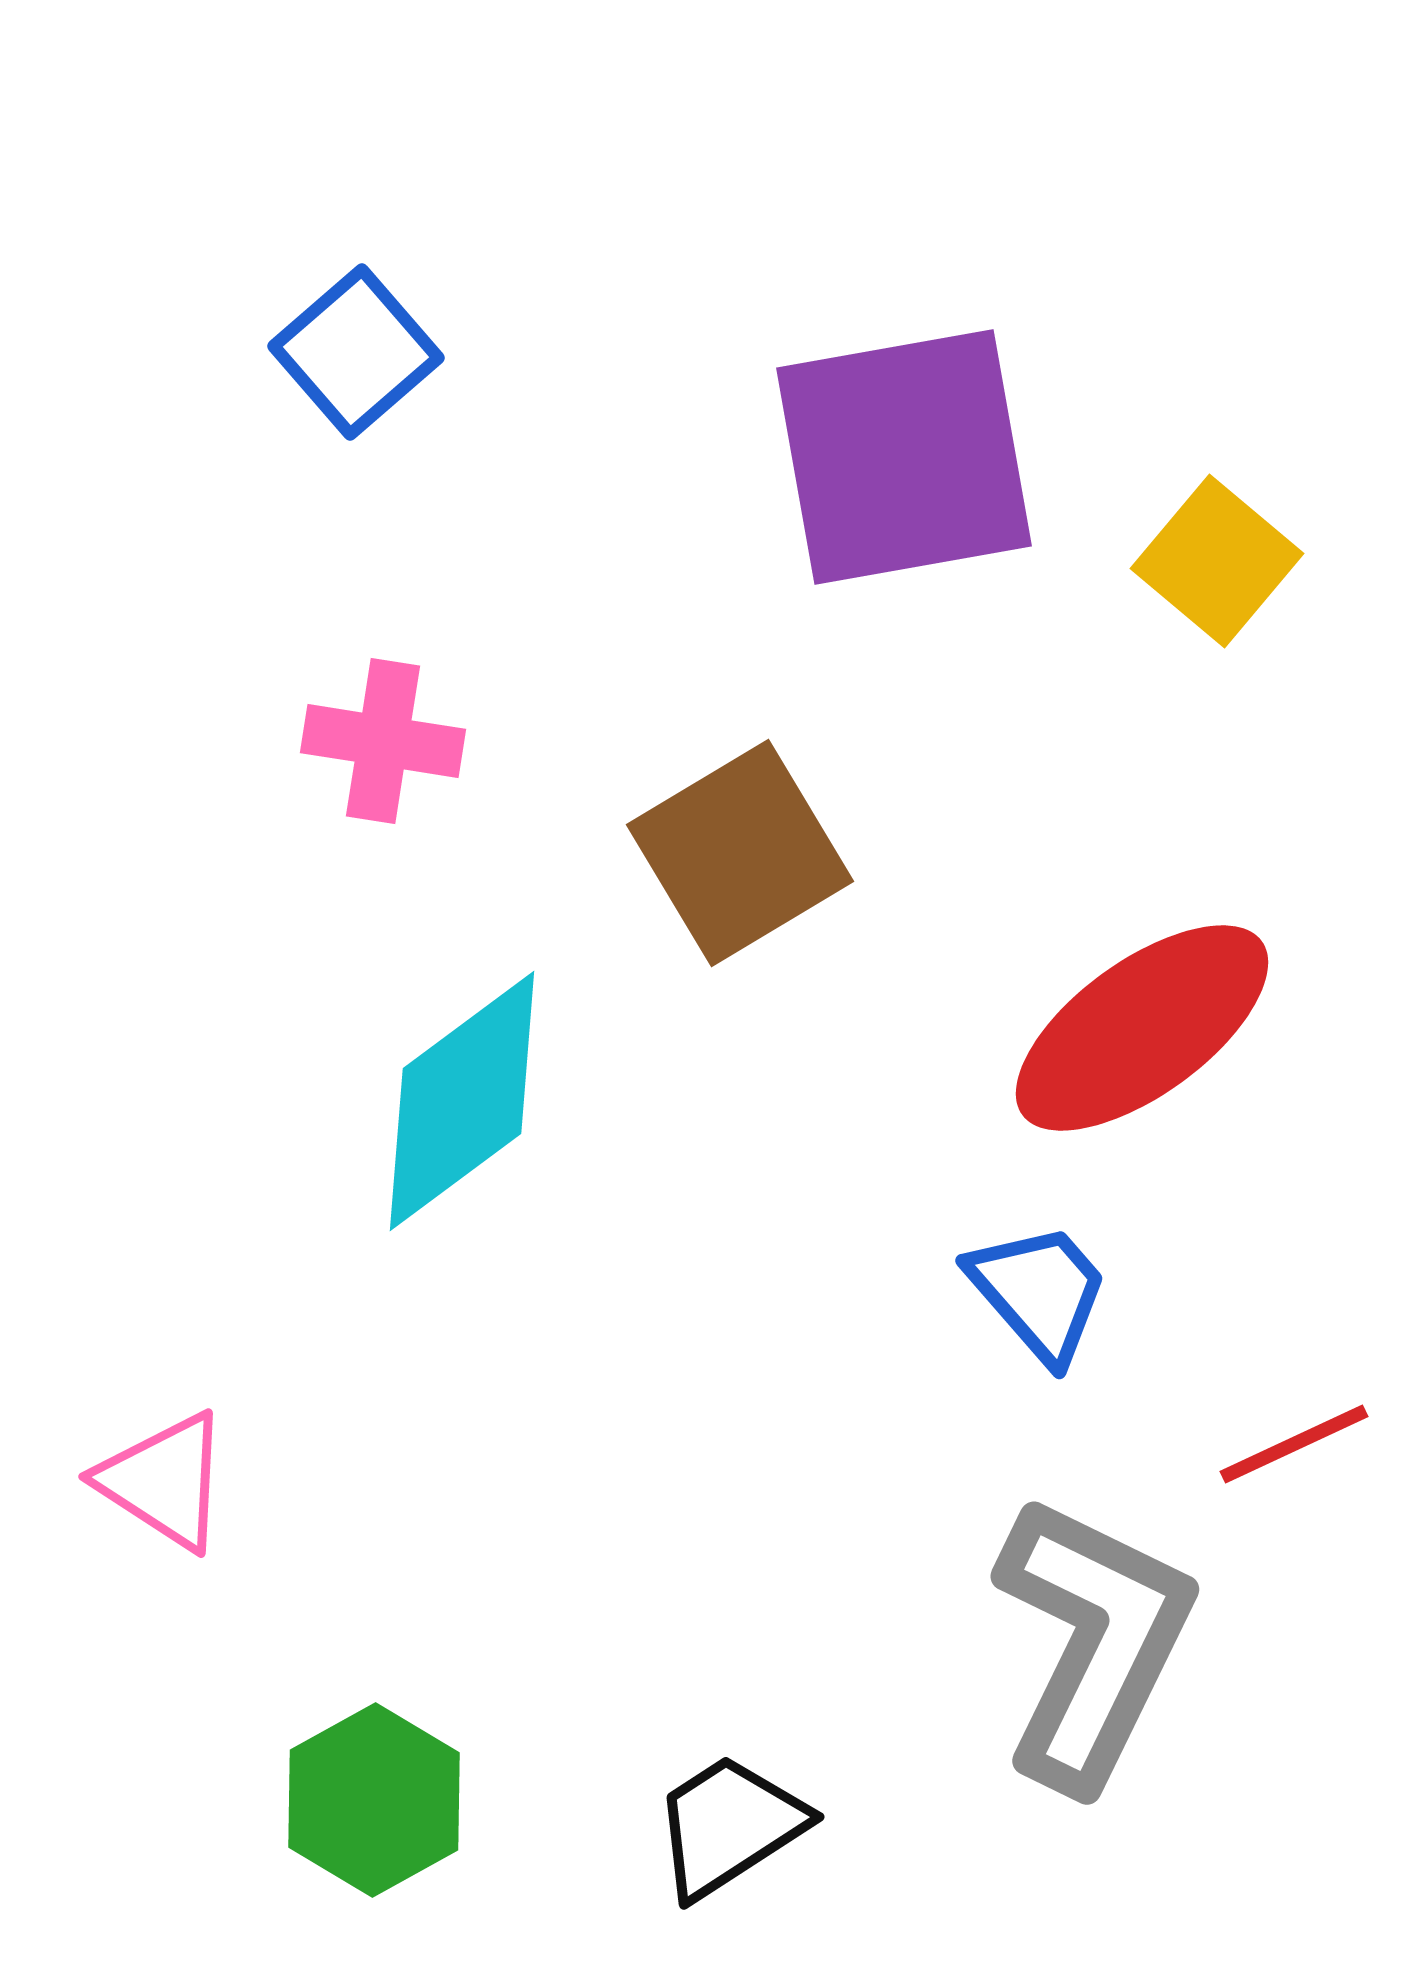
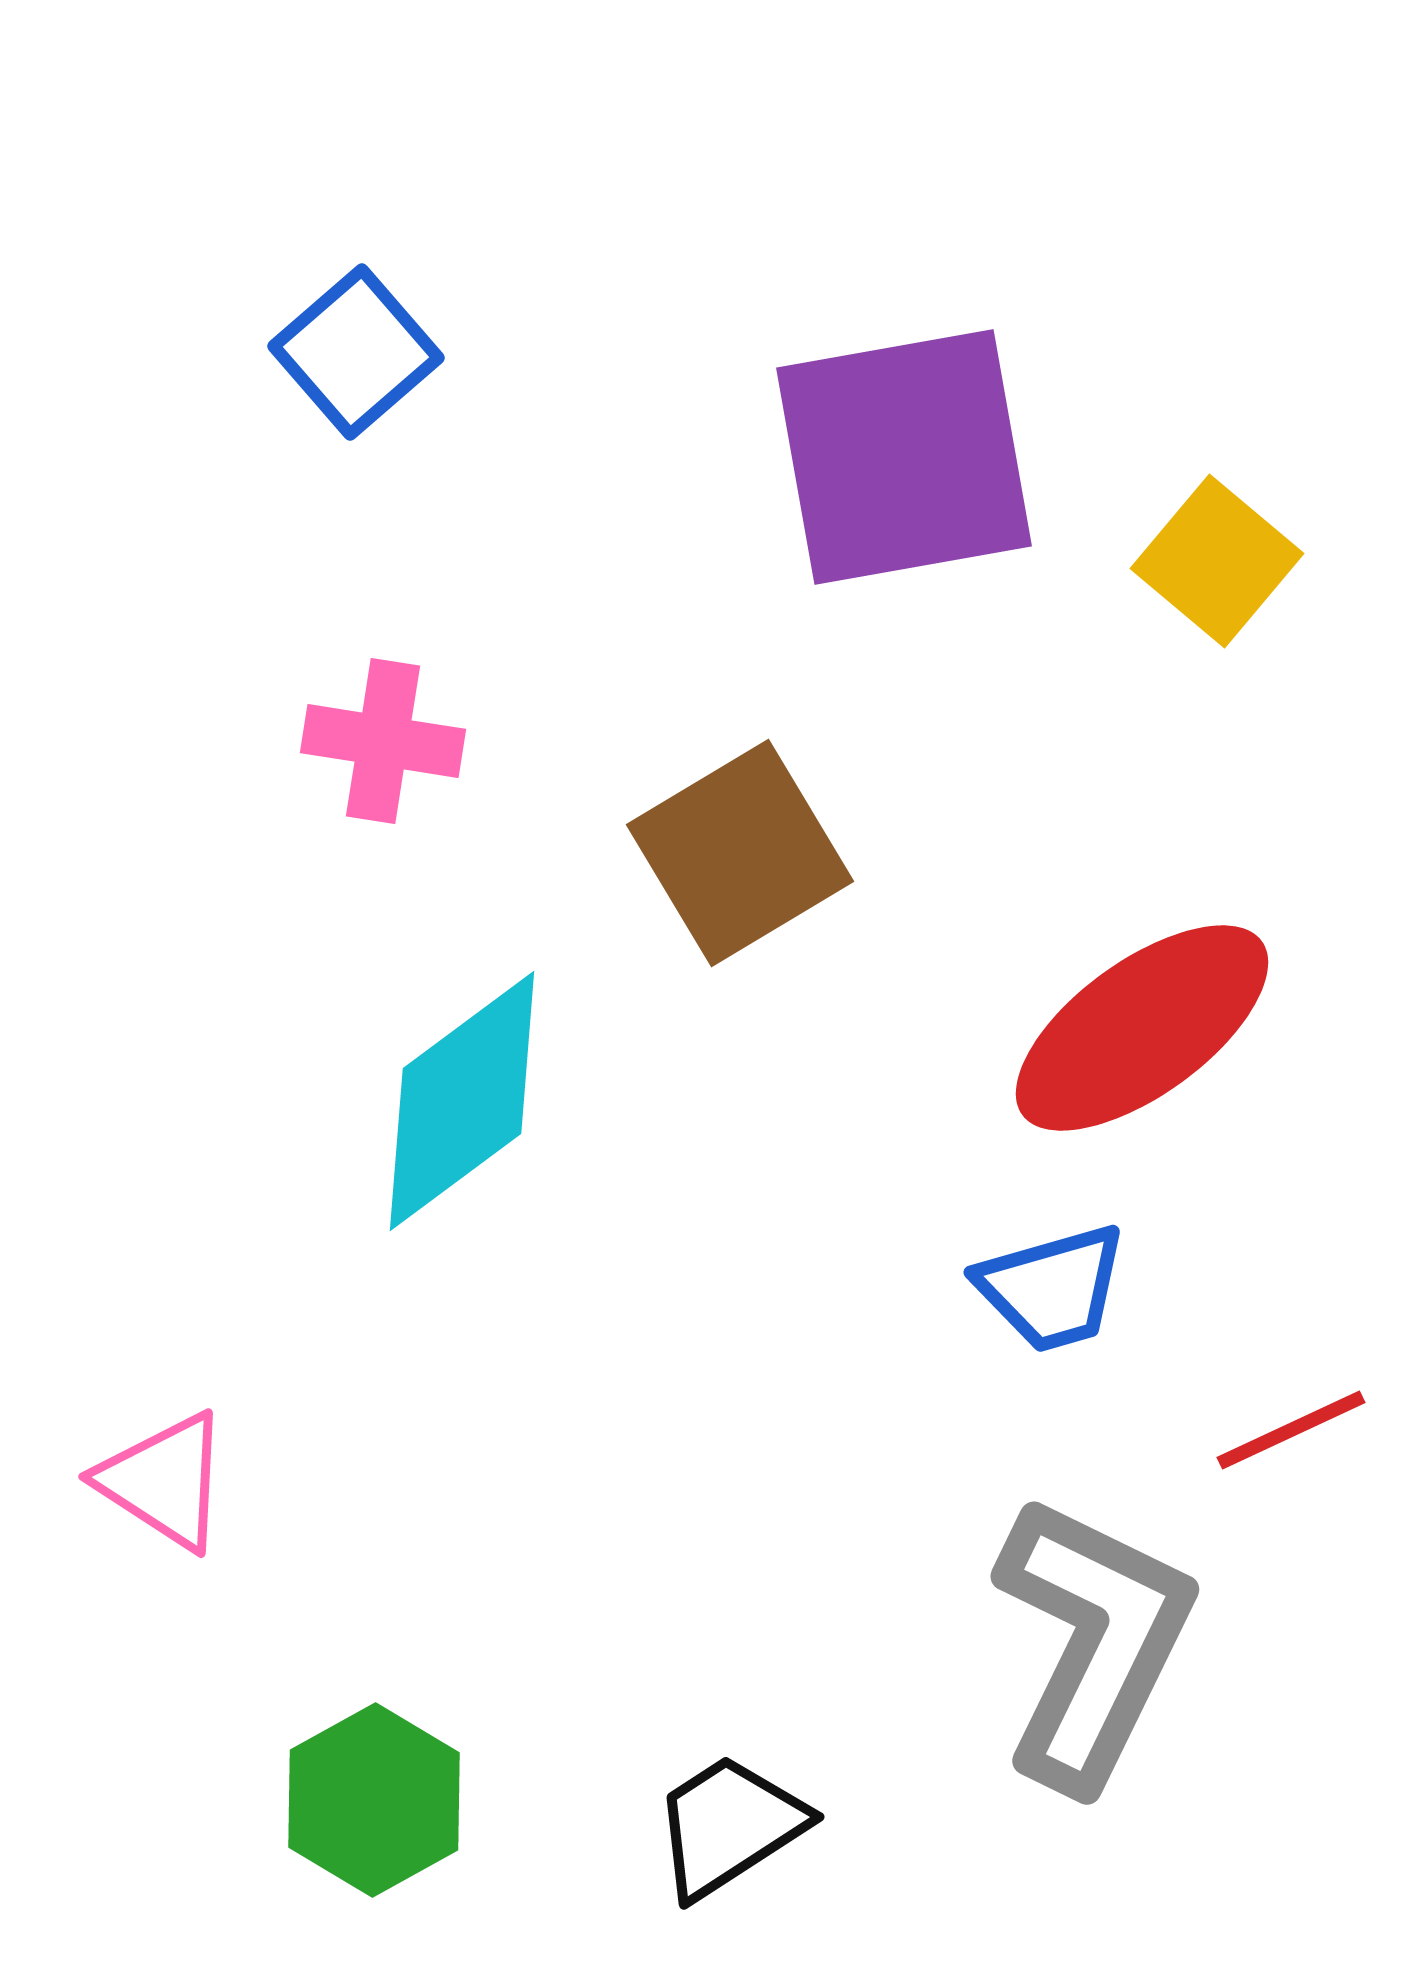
blue trapezoid: moved 13 px right, 4 px up; rotated 115 degrees clockwise
red line: moved 3 px left, 14 px up
